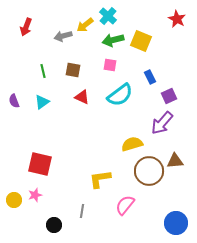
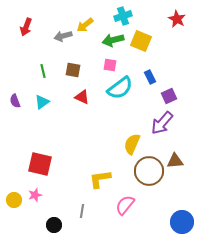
cyan cross: moved 15 px right; rotated 30 degrees clockwise
cyan semicircle: moved 7 px up
purple semicircle: moved 1 px right
yellow semicircle: rotated 50 degrees counterclockwise
blue circle: moved 6 px right, 1 px up
